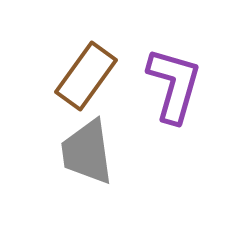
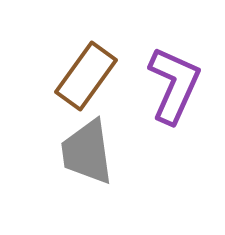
purple L-shape: rotated 8 degrees clockwise
